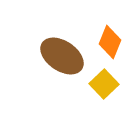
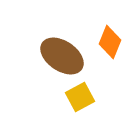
yellow square: moved 24 px left, 13 px down; rotated 16 degrees clockwise
